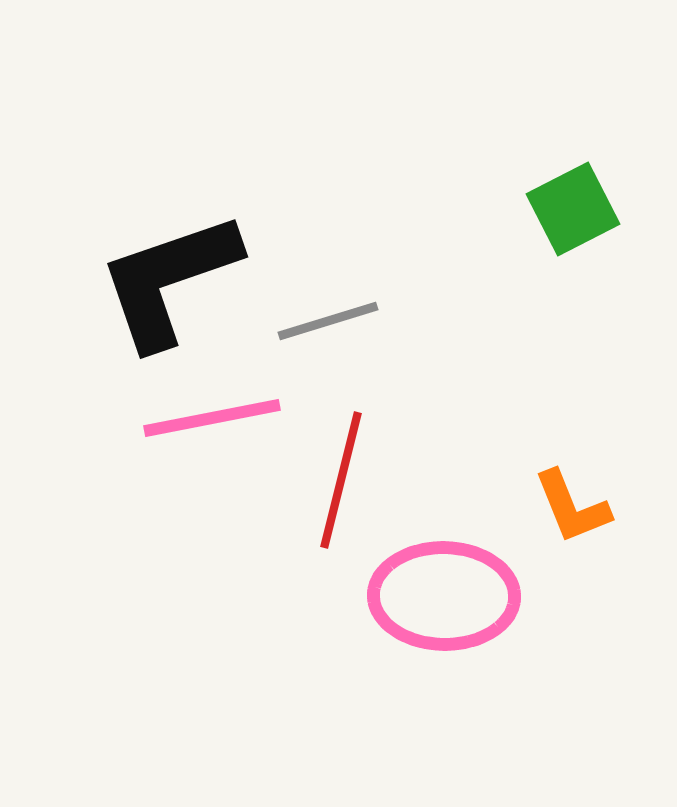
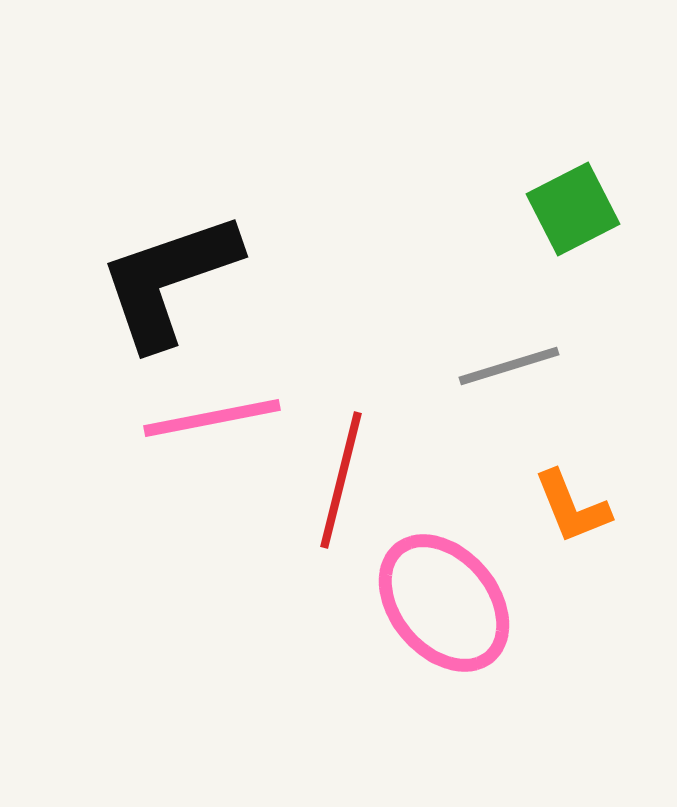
gray line: moved 181 px right, 45 px down
pink ellipse: moved 7 px down; rotated 49 degrees clockwise
